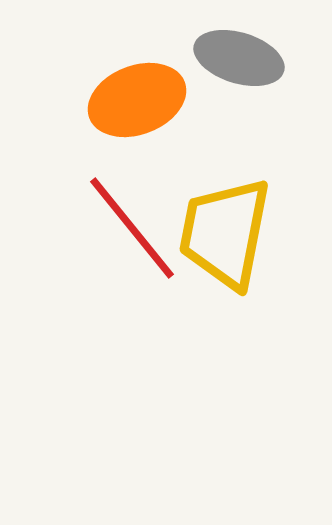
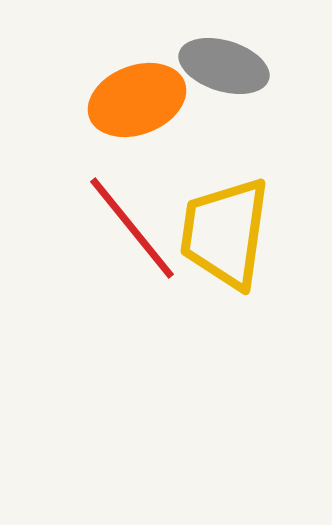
gray ellipse: moved 15 px left, 8 px down
yellow trapezoid: rotated 3 degrees counterclockwise
